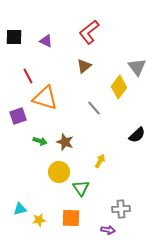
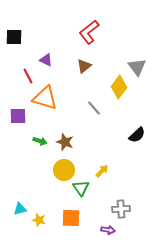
purple triangle: moved 19 px down
purple square: rotated 18 degrees clockwise
yellow arrow: moved 2 px right, 10 px down; rotated 16 degrees clockwise
yellow circle: moved 5 px right, 2 px up
yellow star: rotated 24 degrees clockwise
